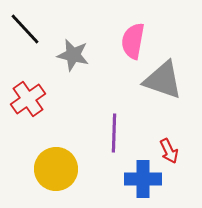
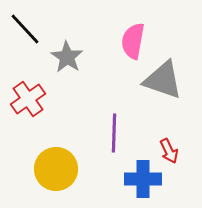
gray star: moved 6 px left, 2 px down; rotated 20 degrees clockwise
